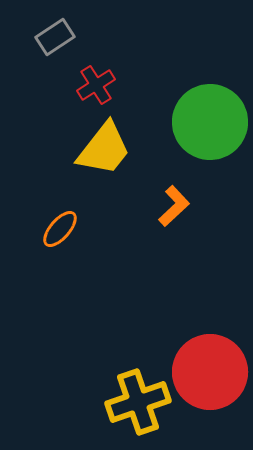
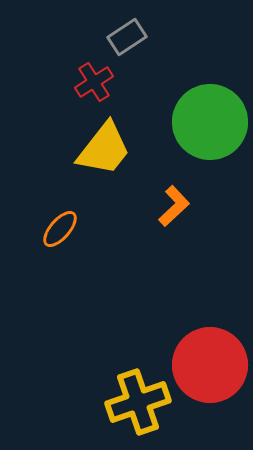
gray rectangle: moved 72 px right
red cross: moved 2 px left, 3 px up
red circle: moved 7 px up
